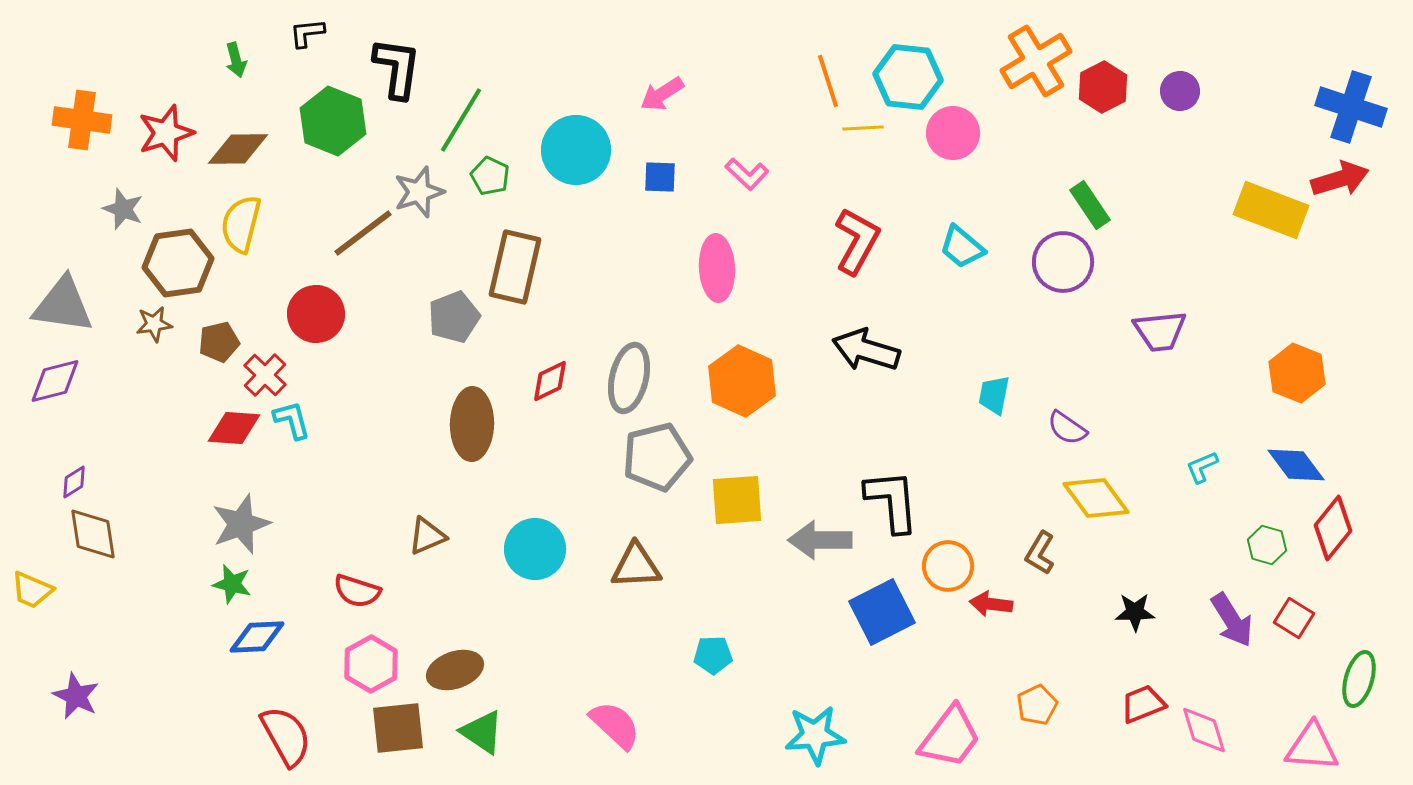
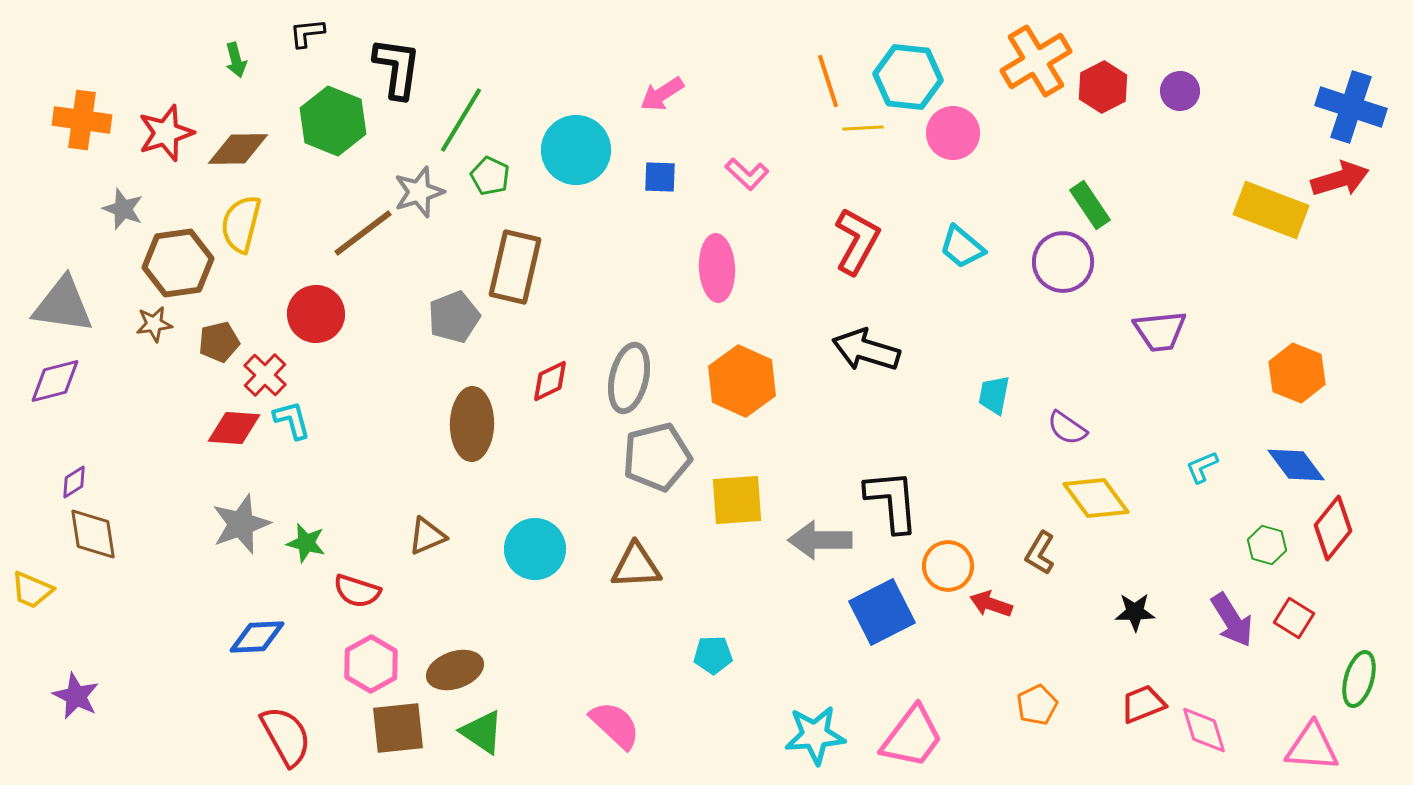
green star at (232, 584): moved 74 px right, 41 px up
red arrow at (991, 604): rotated 12 degrees clockwise
pink trapezoid at (950, 737): moved 38 px left
